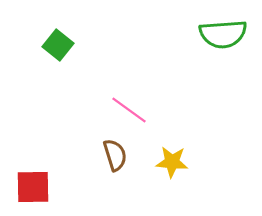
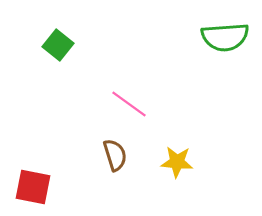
green semicircle: moved 2 px right, 3 px down
pink line: moved 6 px up
yellow star: moved 5 px right
red square: rotated 12 degrees clockwise
